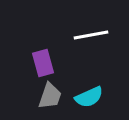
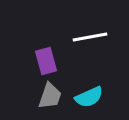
white line: moved 1 px left, 2 px down
purple rectangle: moved 3 px right, 2 px up
